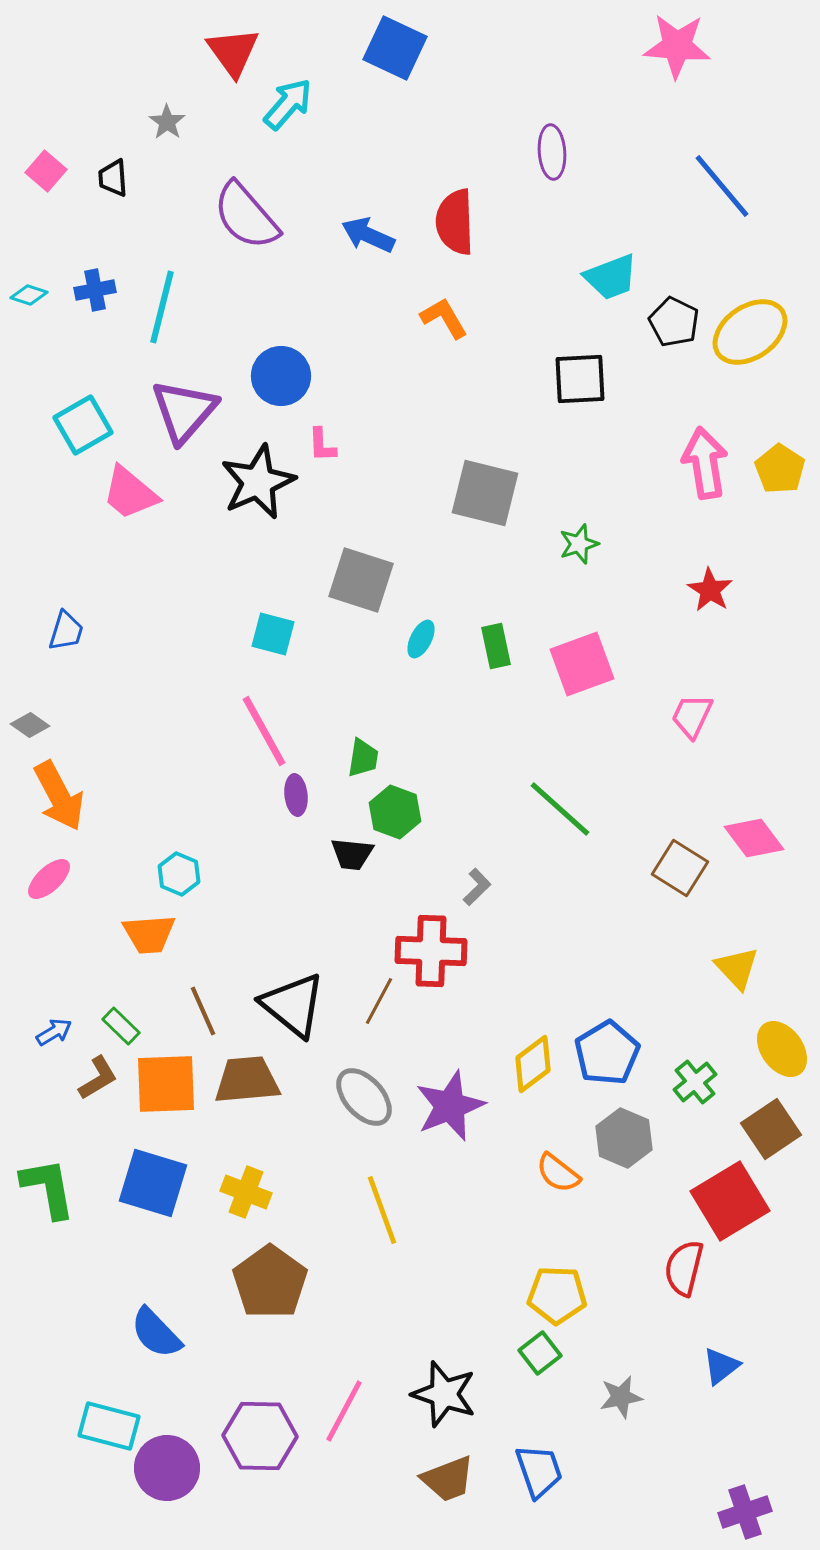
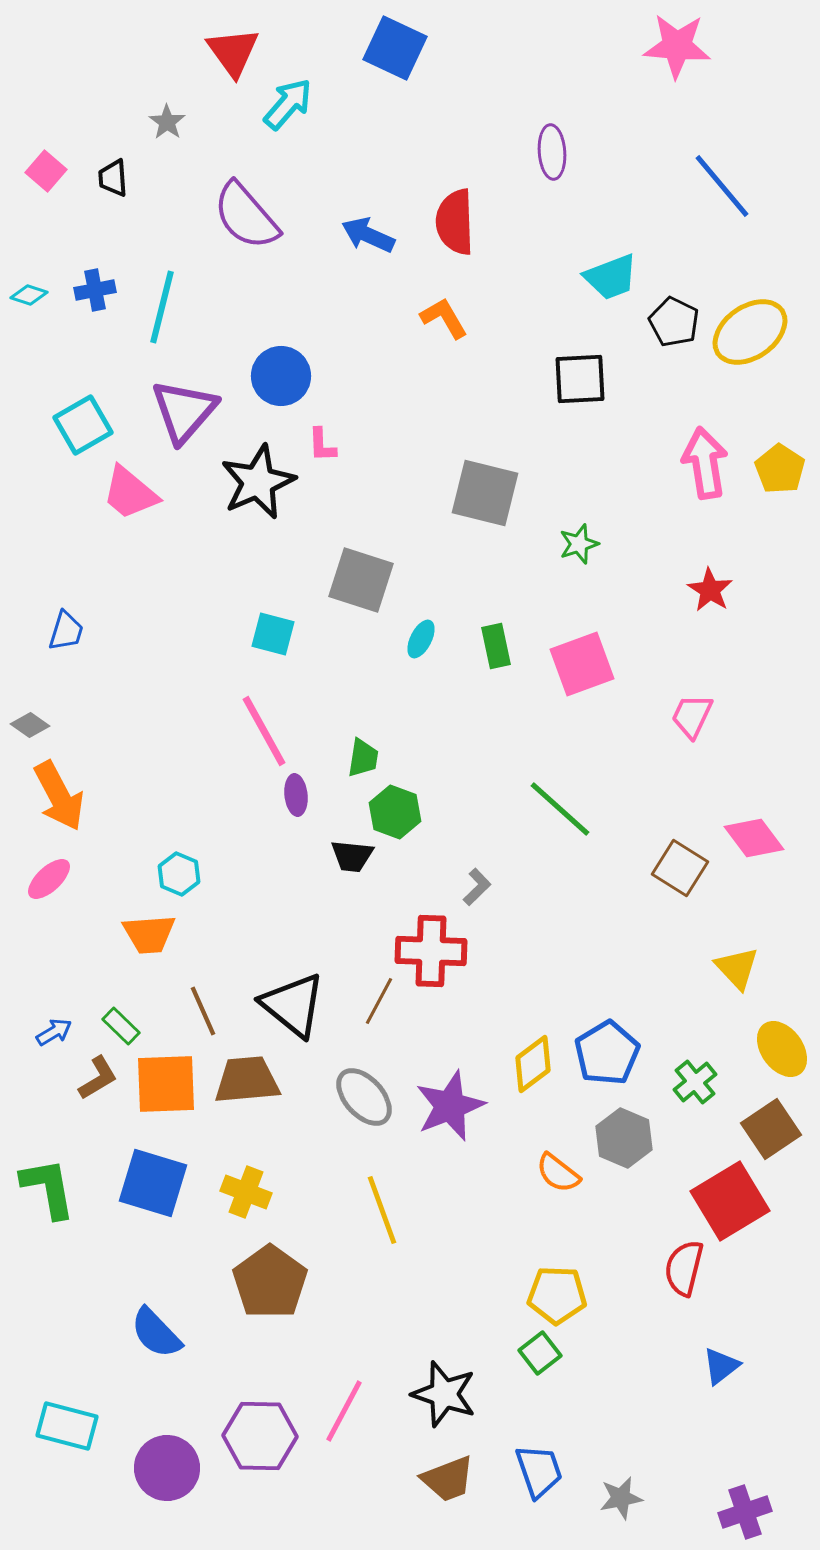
black trapezoid at (352, 854): moved 2 px down
gray star at (621, 1397): moved 101 px down
cyan rectangle at (109, 1426): moved 42 px left
